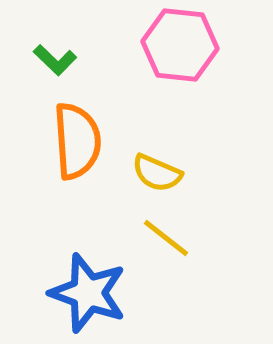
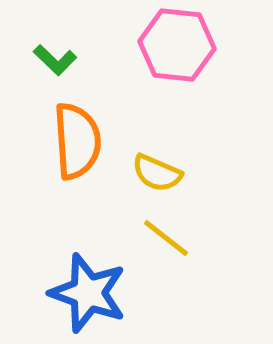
pink hexagon: moved 3 px left
